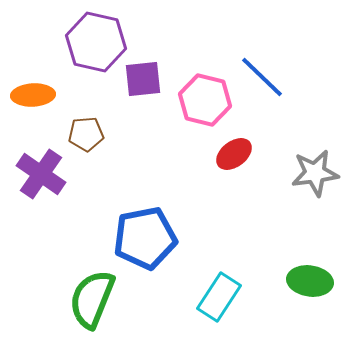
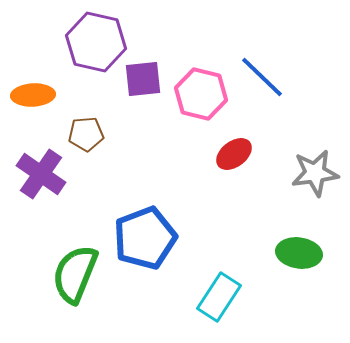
pink hexagon: moved 4 px left, 6 px up
blue pentagon: rotated 10 degrees counterclockwise
green ellipse: moved 11 px left, 28 px up
green semicircle: moved 17 px left, 25 px up
